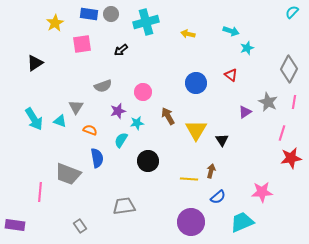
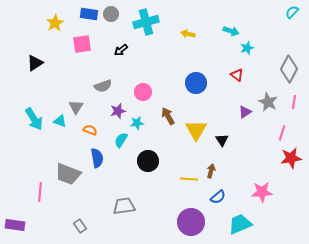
red triangle at (231, 75): moved 6 px right
cyan trapezoid at (242, 222): moved 2 px left, 2 px down
